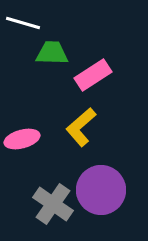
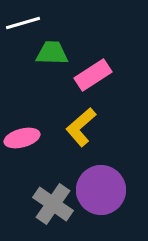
white line: rotated 32 degrees counterclockwise
pink ellipse: moved 1 px up
